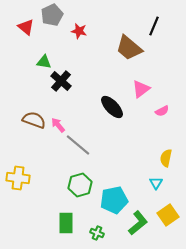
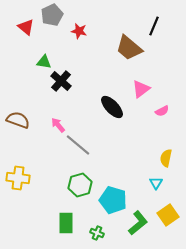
brown semicircle: moved 16 px left
cyan pentagon: moved 1 px left; rotated 28 degrees clockwise
